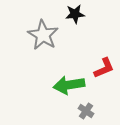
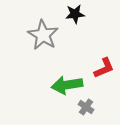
green arrow: moved 2 px left
gray cross: moved 4 px up
